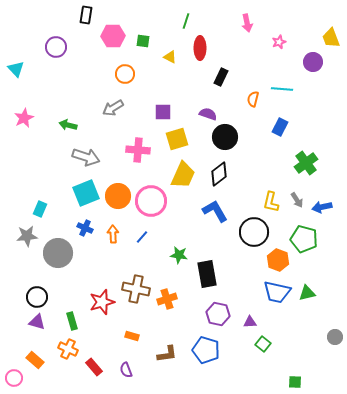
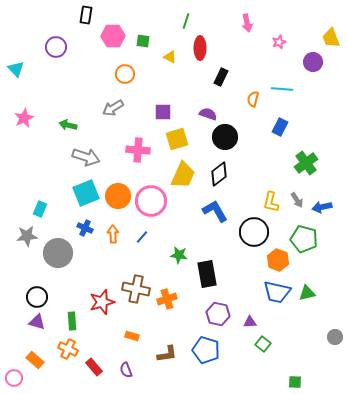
green rectangle at (72, 321): rotated 12 degrees clockwise
